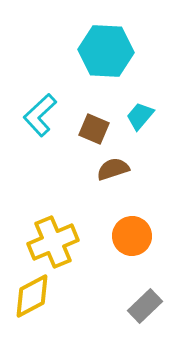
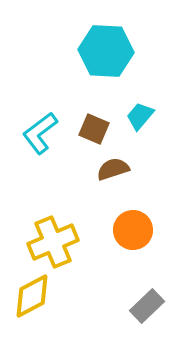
cyan L-shape: moved 18 px down; rotated 6 degrees clockwise
orange circle: moved 1 px right, 6 px up
gray rectangle: moved 2 px right
